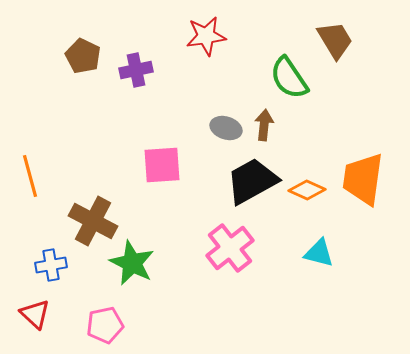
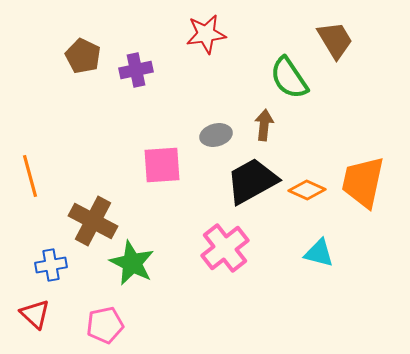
red star: moved 2 px up
gray ellipse: moved 10 px left, 7 px down; rotated 32 degrees counterclockwise
orange trapezoid: moved 3 px down; rotated 4 degrees clockwise
pink cross: moved 5 px left
